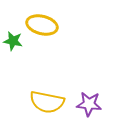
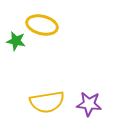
green star: moved 3 px right
yellow semicircle: rotated 20 degrees counterclockwise
